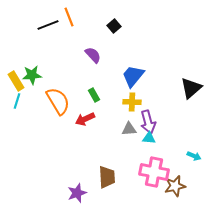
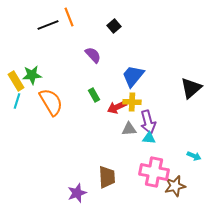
orange semicircle: moved 7 px left, 1 px down
red arrow: moved 32 px right, 12 px up
